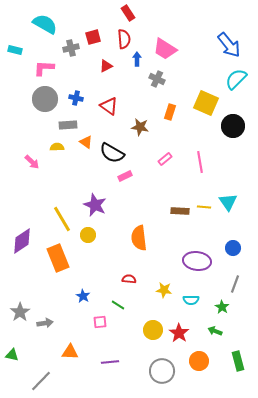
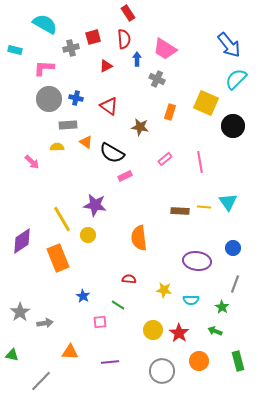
gray circle at (45, 99): moved 4 px right
purple star at (95, 205): rotated 15 degrees counterclockwise
